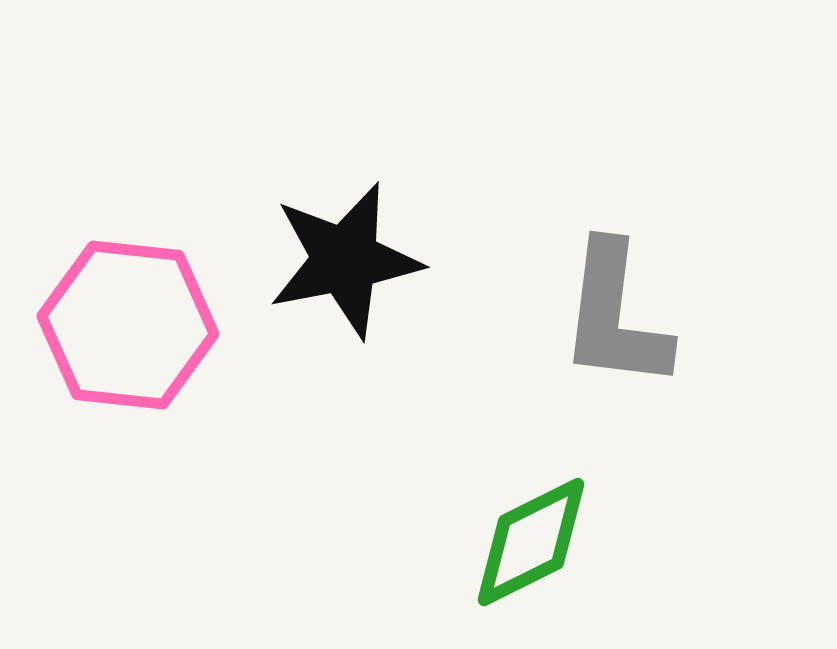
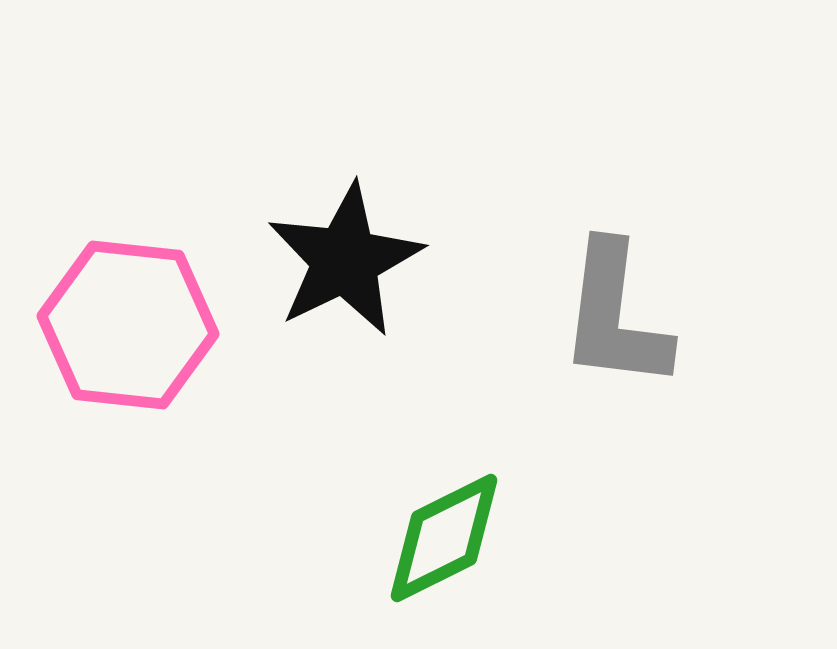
black star: rotated 15 degrees counterclockwise
green diamond: moved 87 px left, 4 px up
